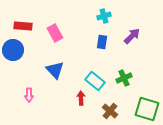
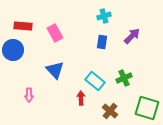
green square: moved 1 px up
